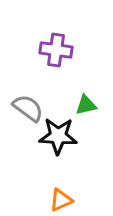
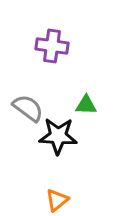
purple cross: moved 4 px left, 4 px up
green triangle: rotated 15 degrees clockwise
orange triangle: moved 4 px left; rotated 15 degrees counterclockwise
